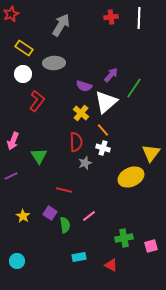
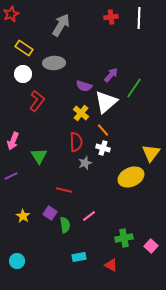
pink square: rotated 32 degrees counterclockwise
